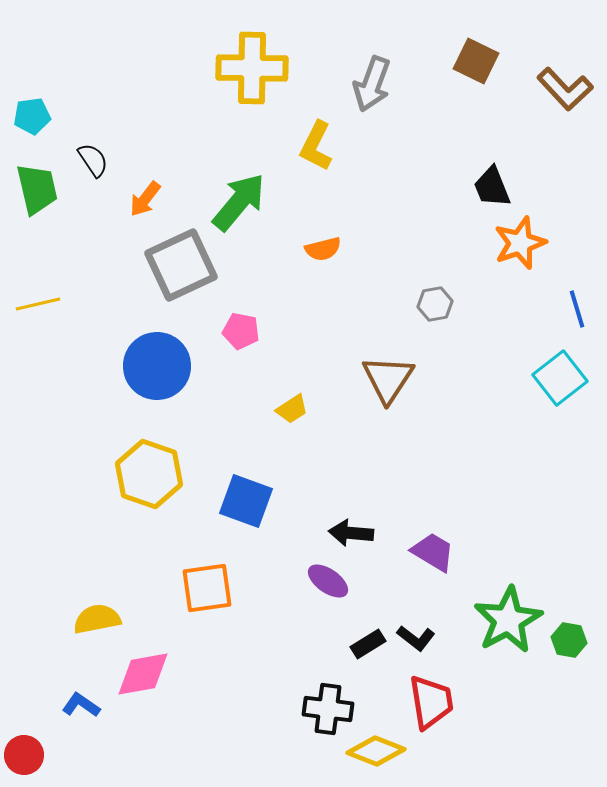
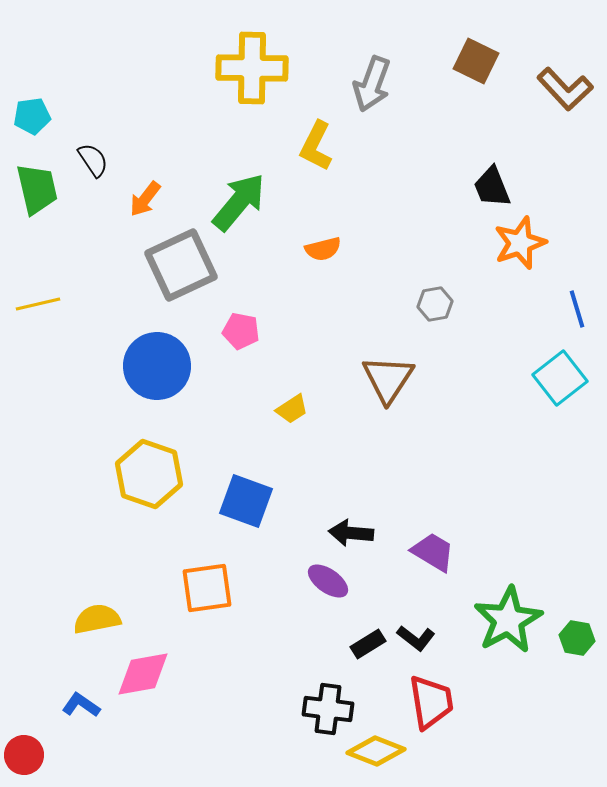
green hexagon: moved 8 px right, 2 px up
